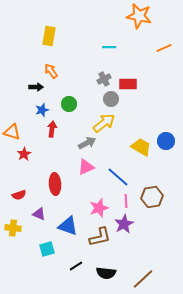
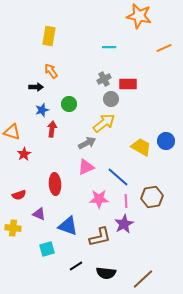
pink star: moved 9 px up; rotated 18 degrees clockwise
